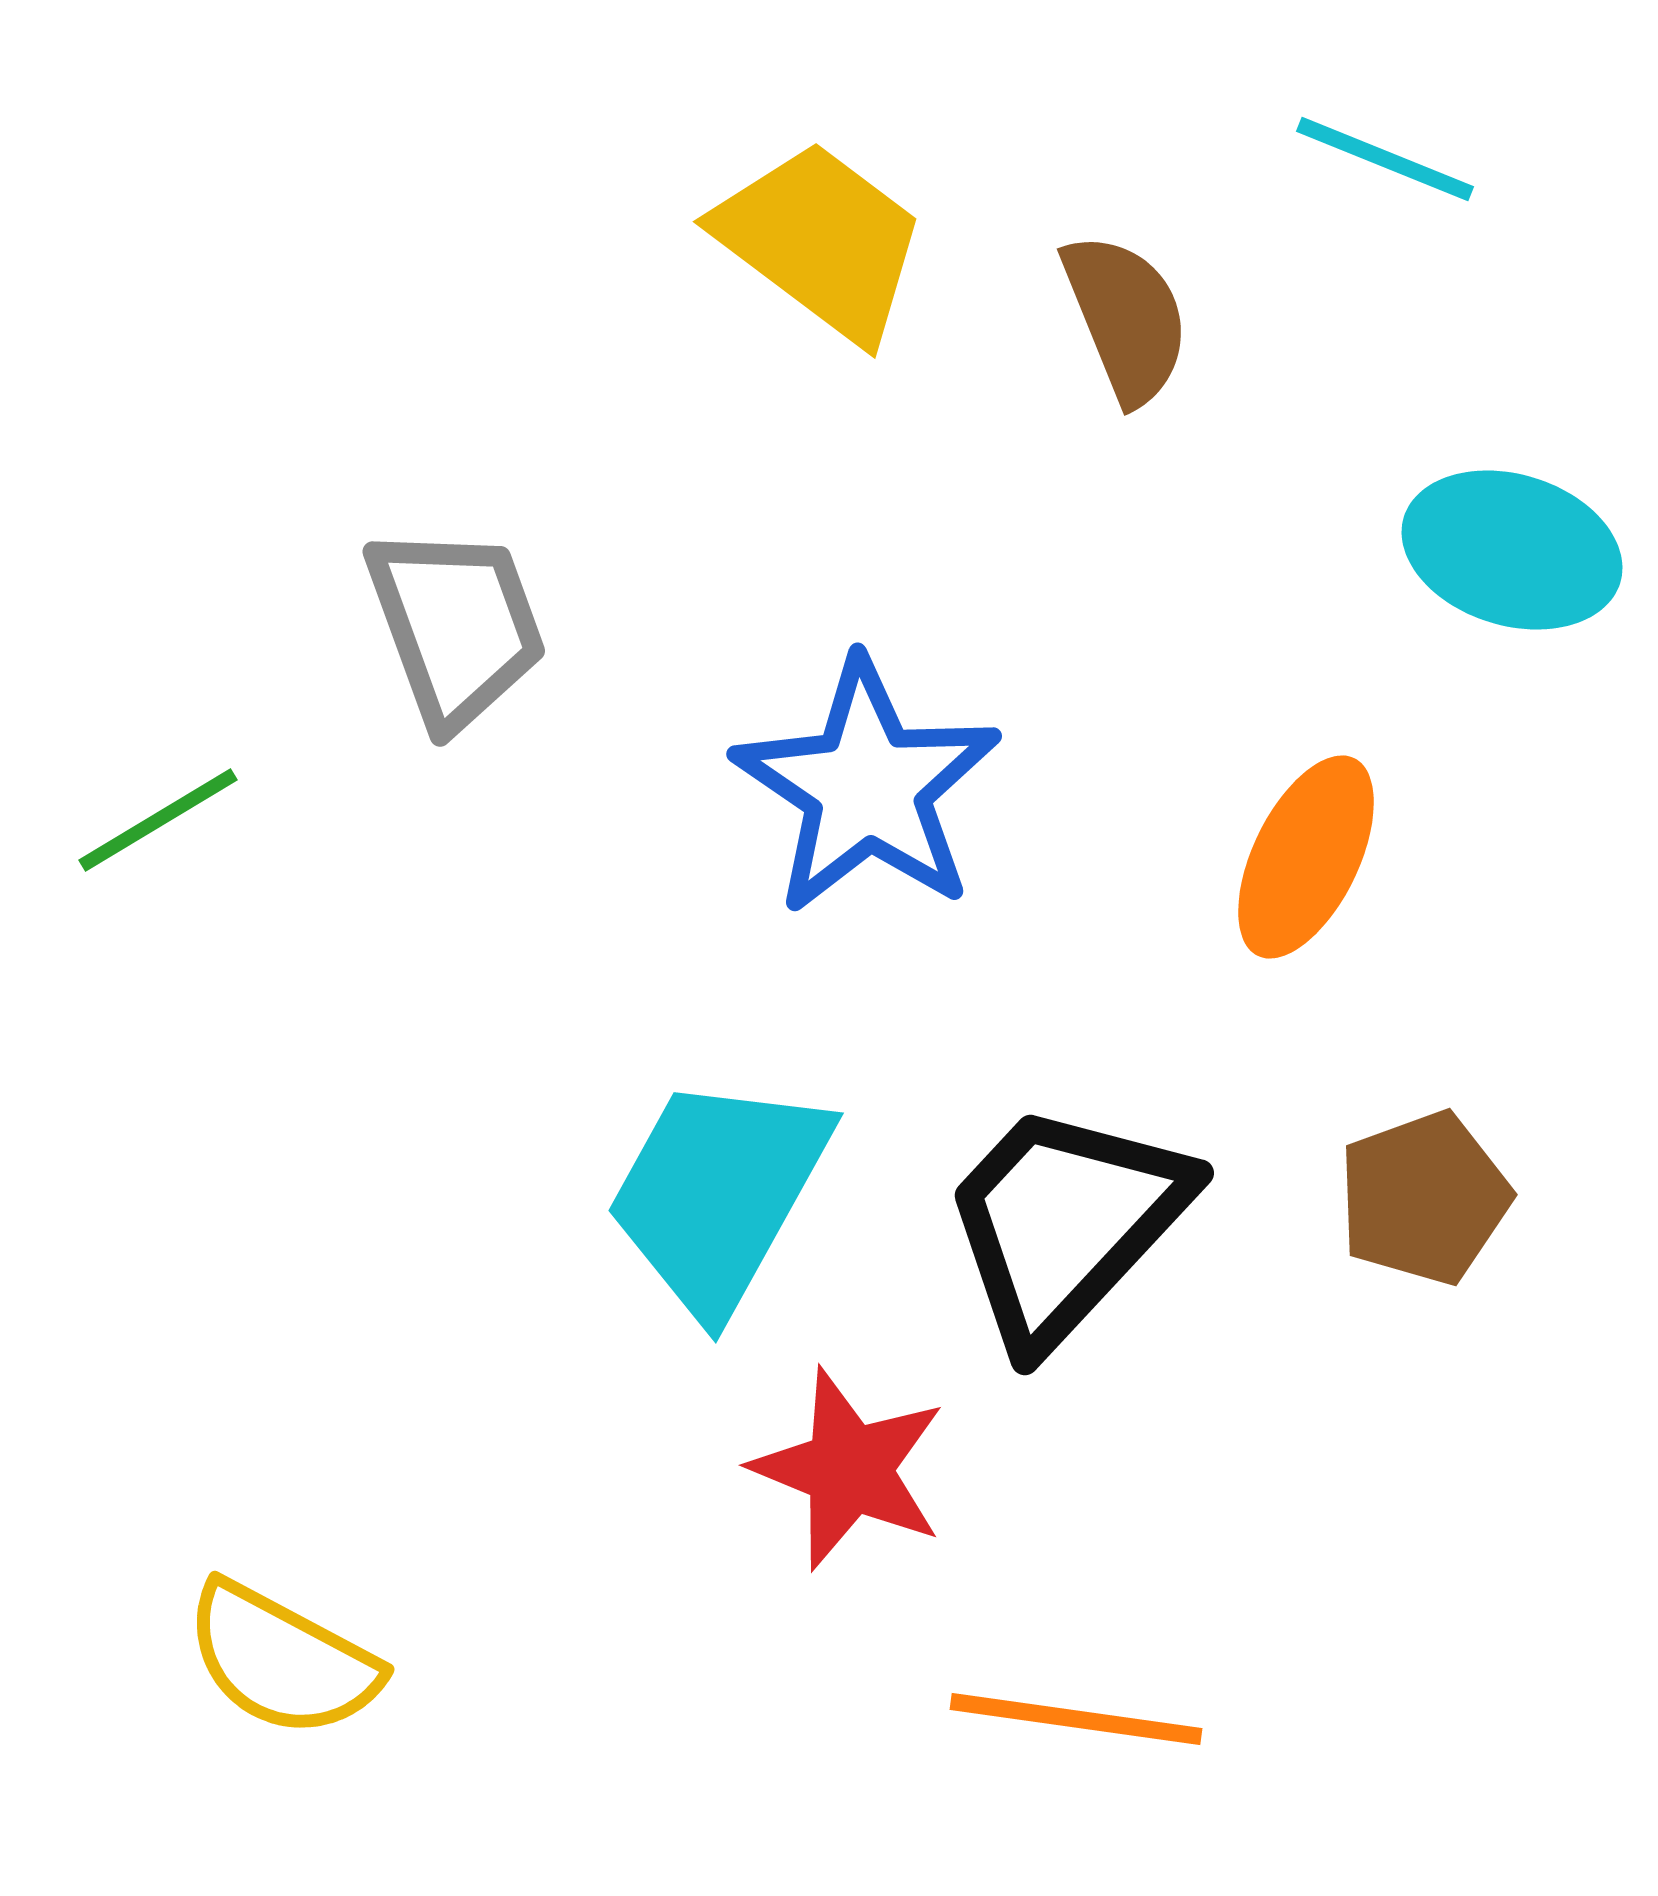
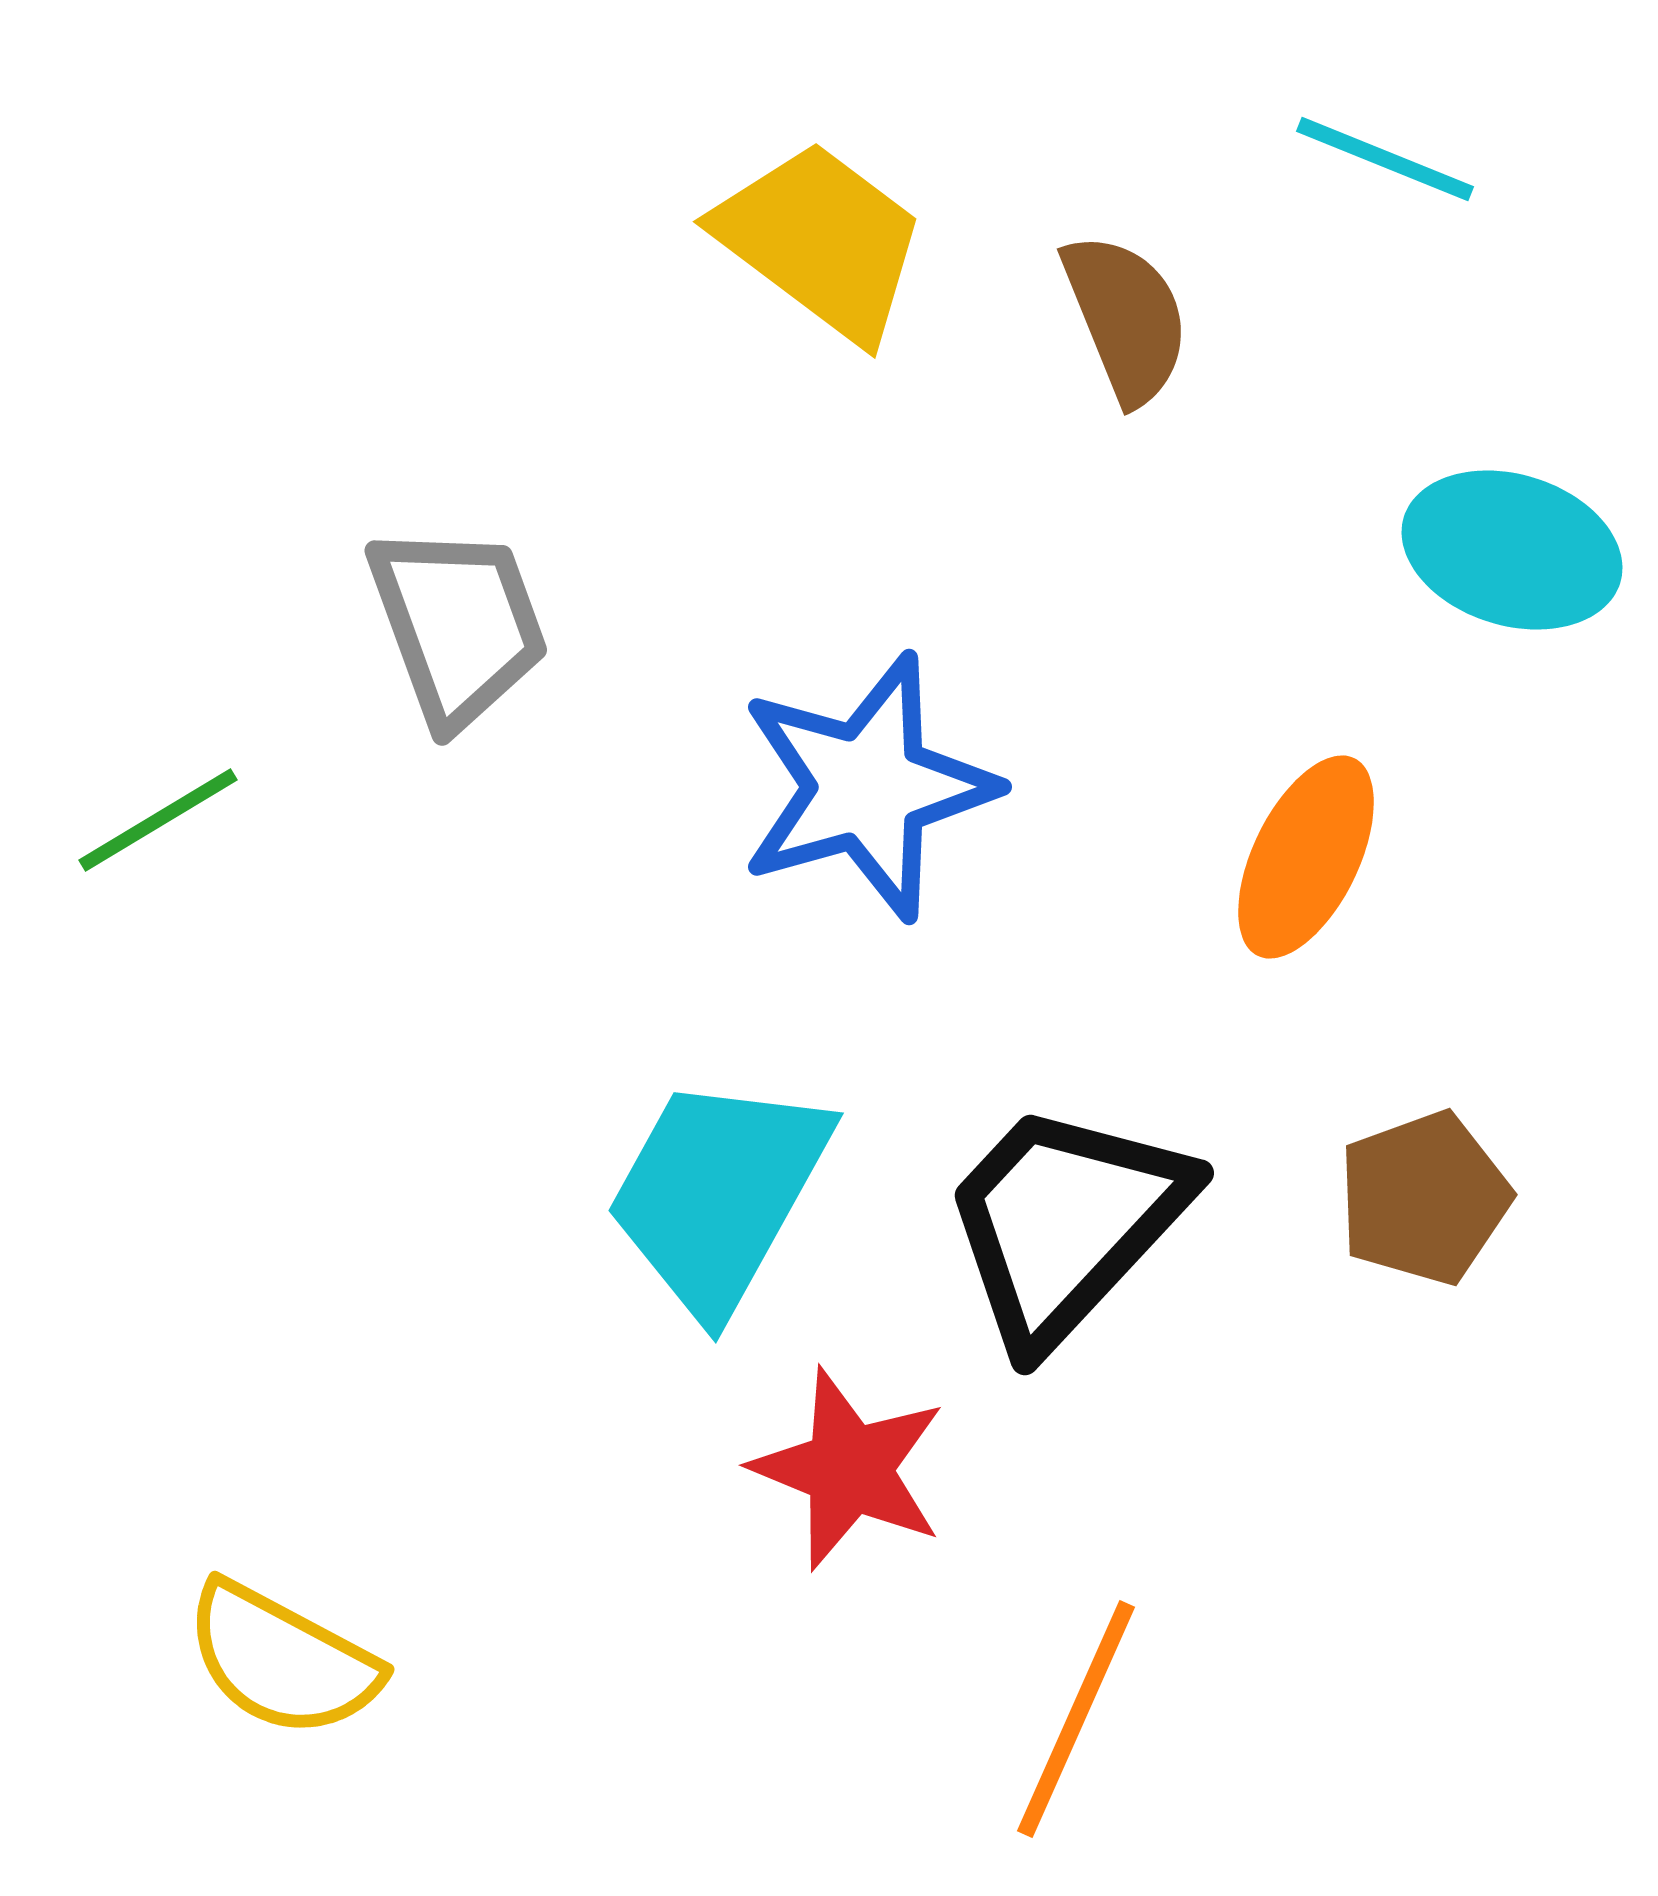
gray trapezoid: moved 2 px right, 1 px up
blue star: rotated 22 degrees clockwise
orange line: rotated 74 degrees counterclockwise
